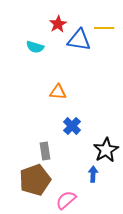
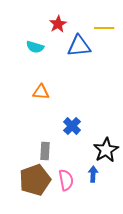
blue triangle: moved 6 px down; rotated 15 degrees counterclockwise
orange triangle: moved 17 px left
gray rectangle: rotated 12 degrees clockwise
pink semicircle: moved 20 px up; rotated 120 degrees clockwise
